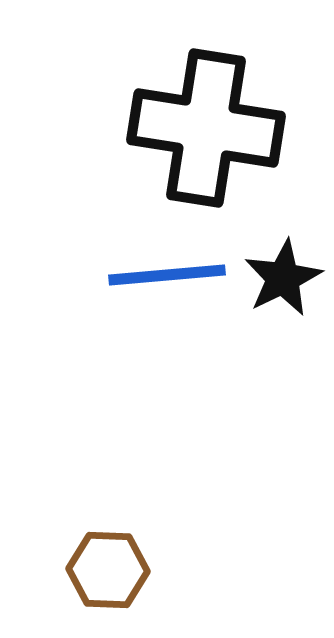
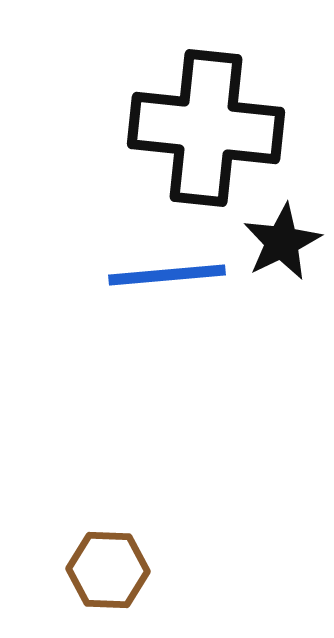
black cross: rotated 3 degrees counterclockwise
black star: moved 1 px left, 36 px up
